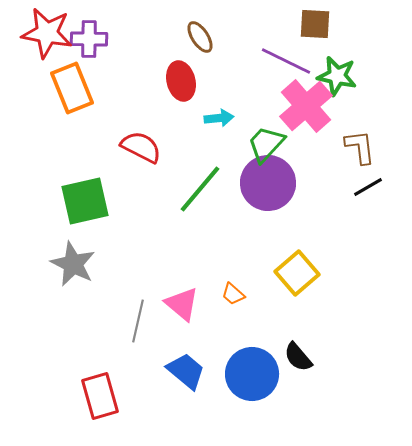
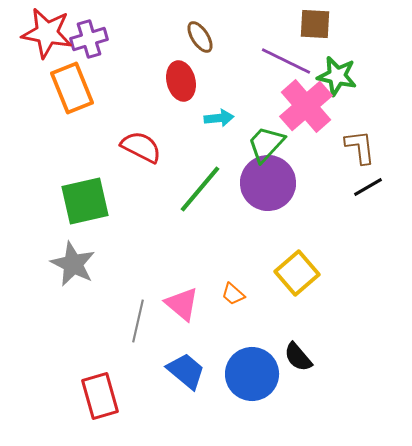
purple cross: rotated 18 degrees counterclockwise
